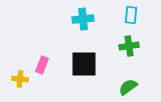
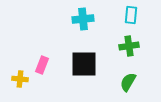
green semicircle: moved 5 px up; rotated 24 degrees counterclockwise
